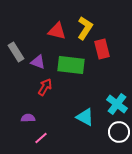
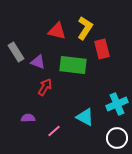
green rectangle: moved 2 px right
cyan cross: rotated 30 degrees clockwise
white circle: moved 2 px left, 6 px down
pink line: moved 13 px right, 7 px up
